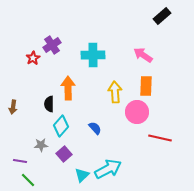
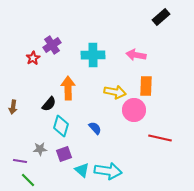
black rectangle: moved 1 px left, 1 px down
pink arrow: moved 7 px left; rotated 24 degrees counterclockwise
yellow arrow: rotated 105 degrees clockwise
black semicircle: rotated 140 degrees counterclockwise
pink circle: moved 3 px left, 2 px up
cyan diamond: rotated 25 degrees counterclockwise
gray star: moved 1 px left, 4 px down
purple square: rotated 21 degrees clockwise
cyan arrow: moved 2 px down; rotated 36 degrees clockwise
cyan triangle: moved 5 px up; rotated 35 degrees counterclockwise
